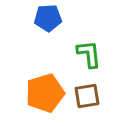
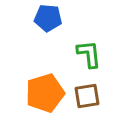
blue pentagon: rotated 8 degrees clockwise
